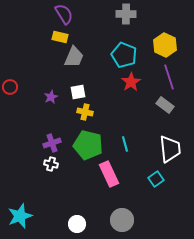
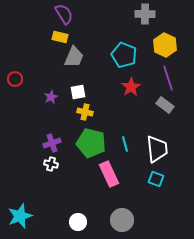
gray cross: moved 19 px right
purple line: moved 1 px left, 1 px down
red star: moved 5 px down
red circle: moved 5 px right, 8 px up
green pentagon: moved 3 px right, 2 px up
white trapezoid: moved 13 px left
cyan square: rotated 35 degrees counterclockwise
white circle: moved 1 px right, 2 px up
